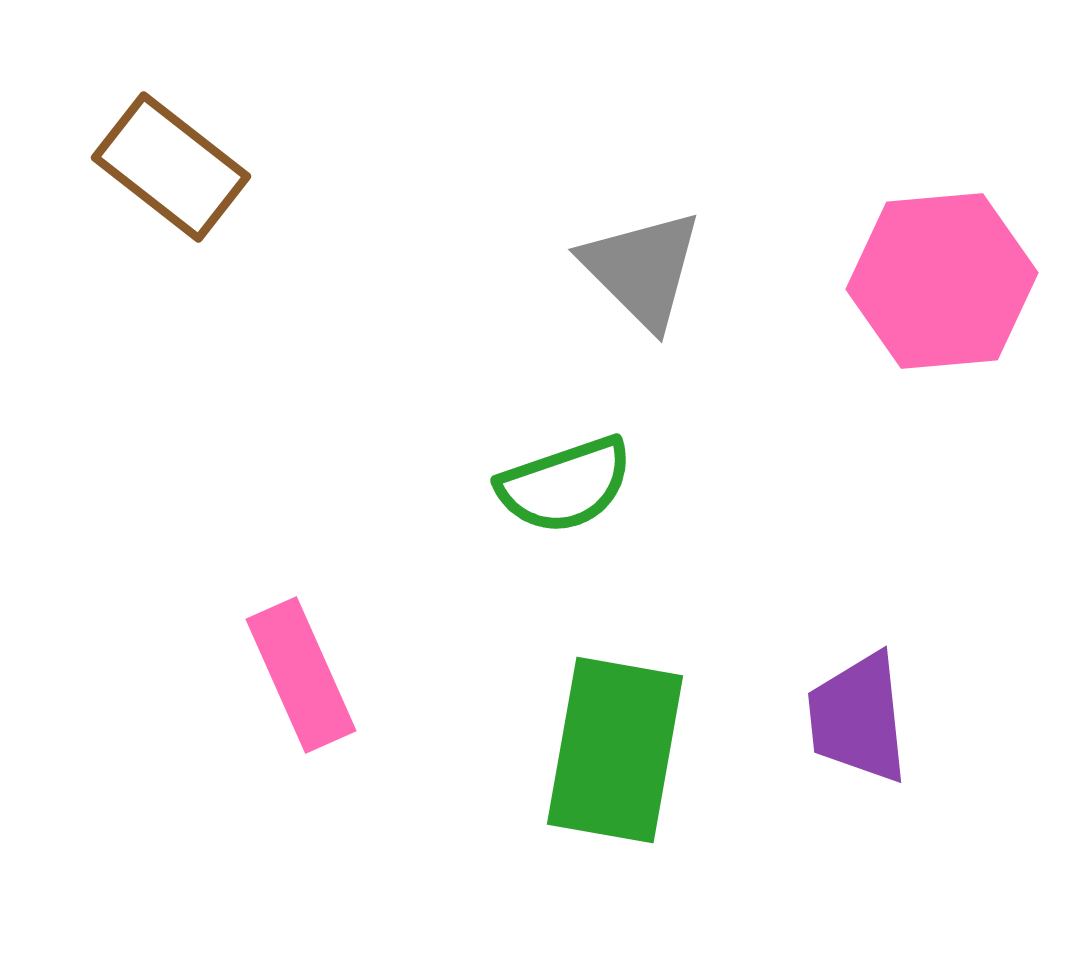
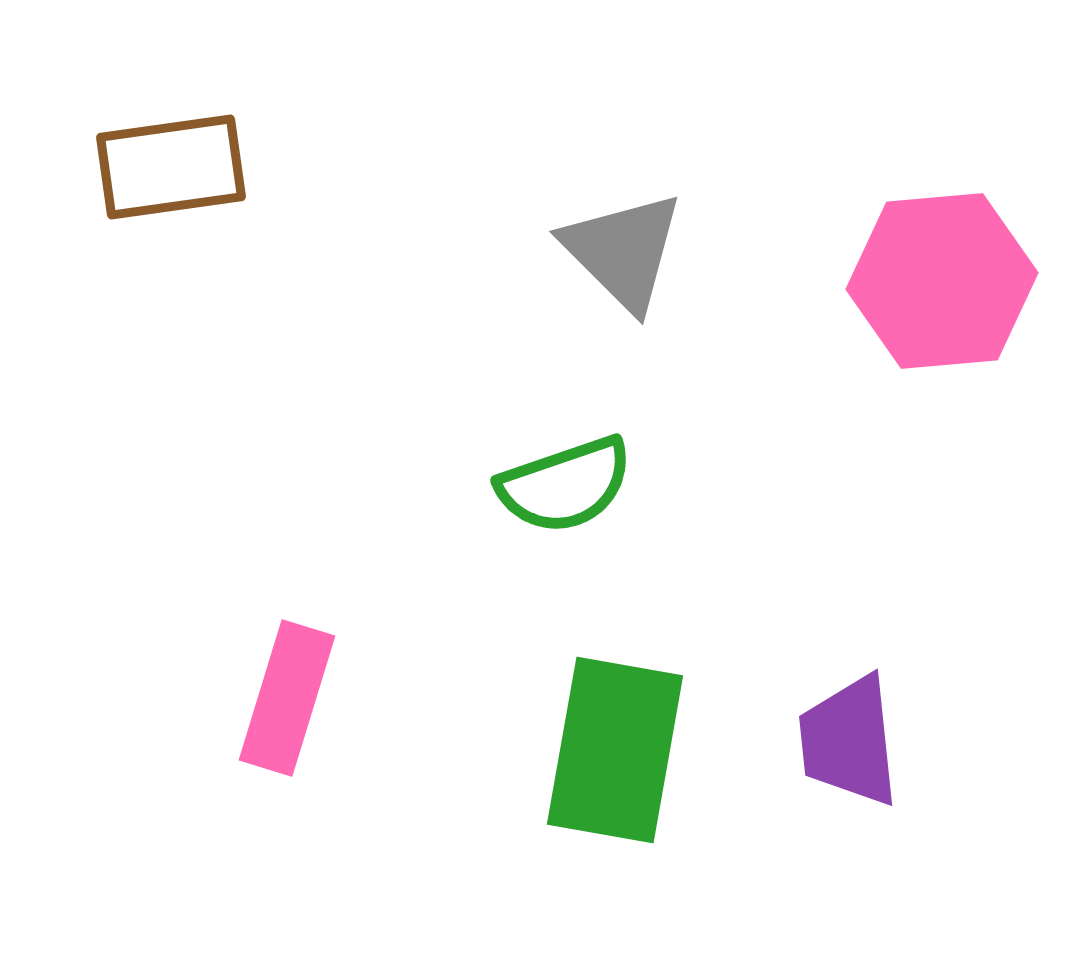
brown rectangle: rotated 46 degrees counterclockwise
gray triangle: moved 19 px left, 18 px up
pink rectangle: moved 14 px left, 23 px down; rotated 41 degrees clockwise
purple trapezoid: moved 9 px left, 23 px down
